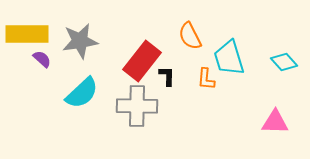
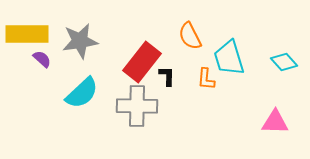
red rectangle: moved 1 px down
